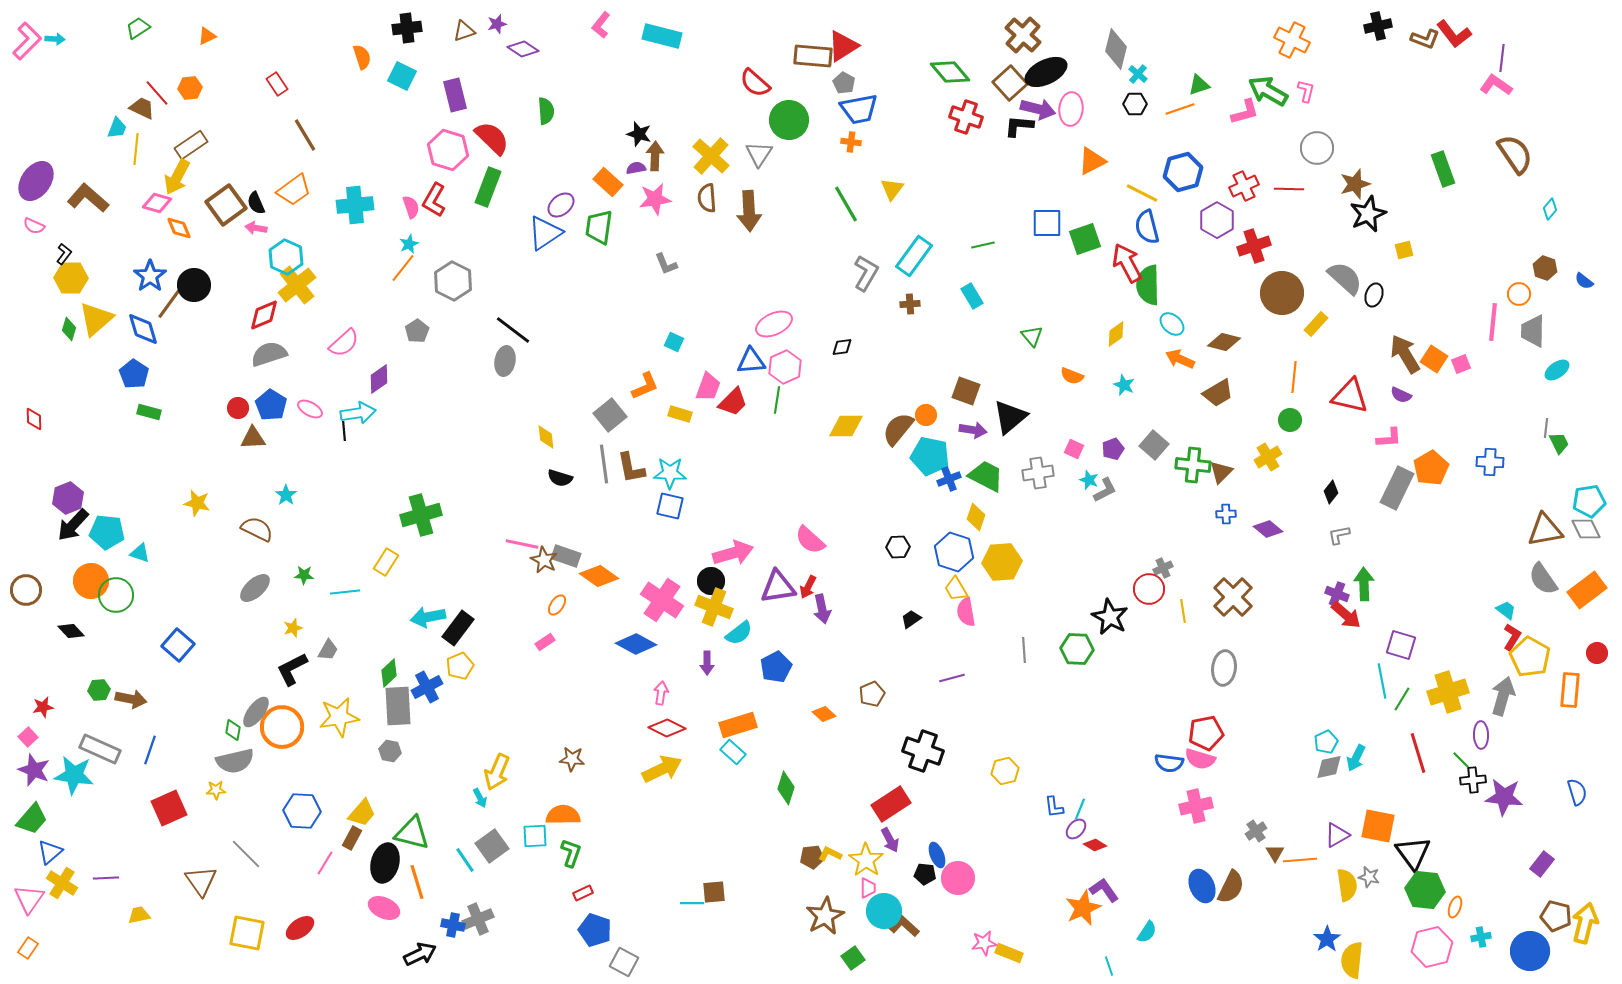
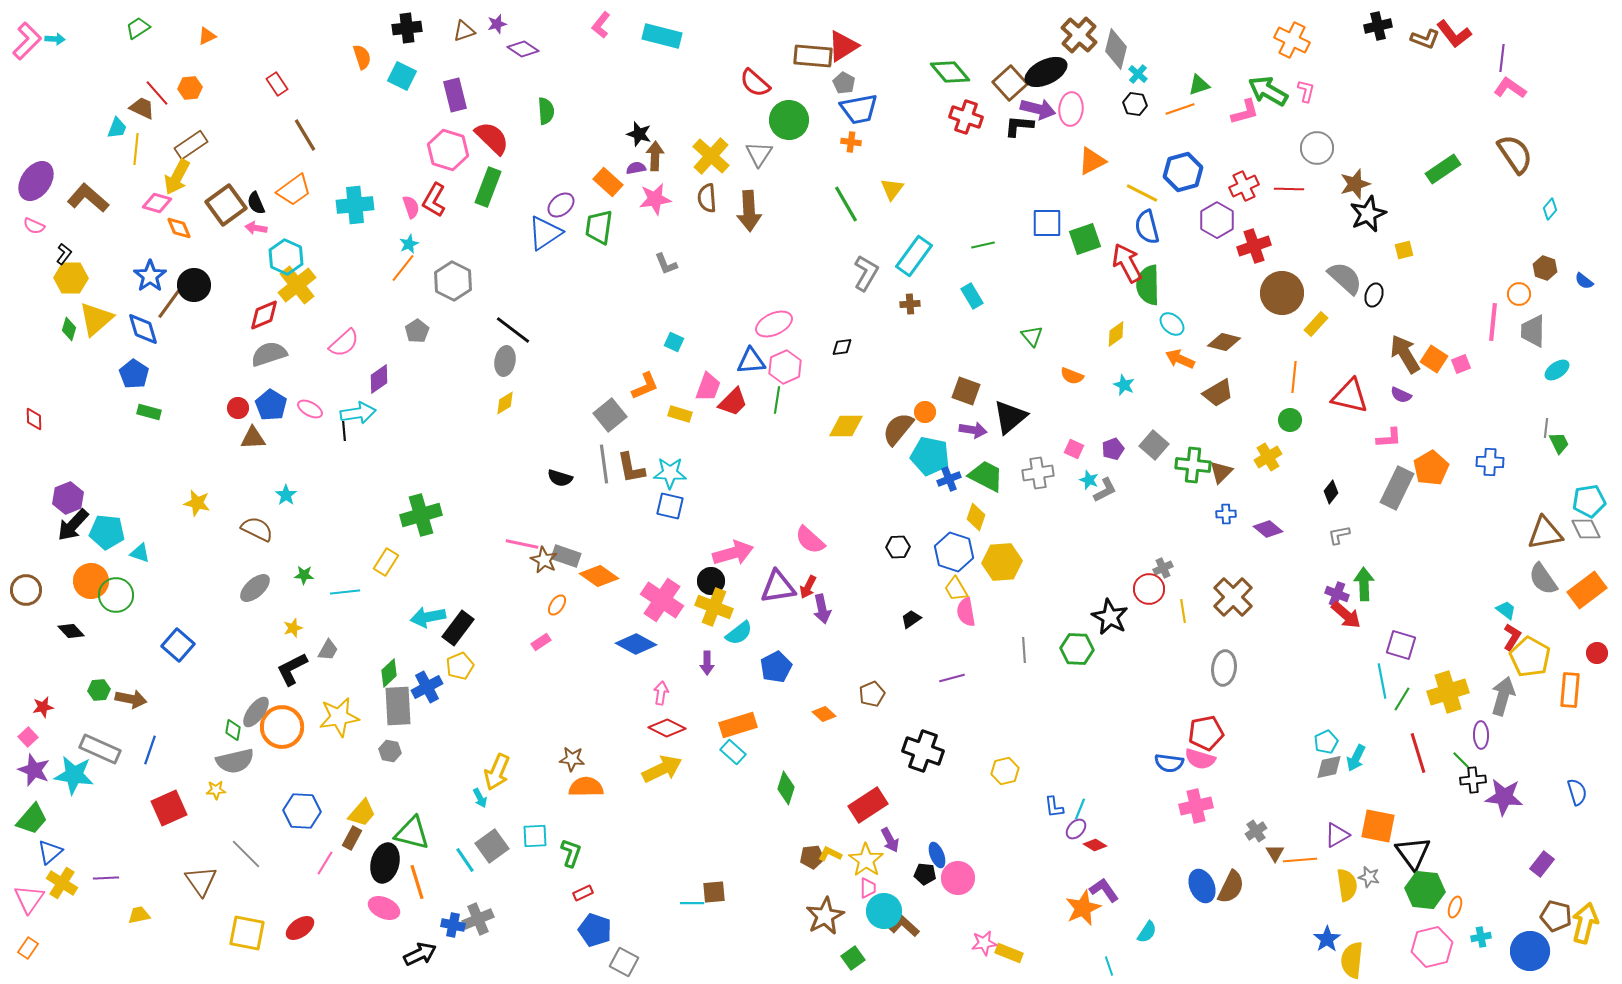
brown cross at (1023, 35): moved 56 px right
pink L-shape at (1496, 85): moved 14 px right, 3 px down
black hexagon at (1135, 104): rotated 10 degrees clockwise
green rectangle at (1443, 169): rotated 76 degrees clockwise
orange circle at (926, 415): moved 1 px left, 3 px up
yellow diamond at (546, 437): moved 41 px left, 34 px up; rotated 65 degrees clockwise
brown triangle at (1545, 530): moved 3 px down
pink rectangle at (545, 642): moved 4 px left
red rectangle at (891, 804): moved 23 px left, 1 px down
orange semicircle at (563, 815): moved 23 px right, 28 px up
